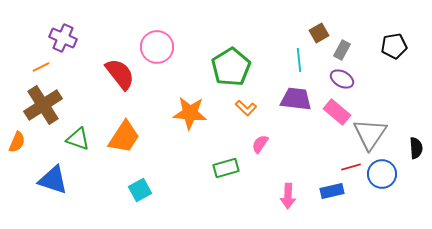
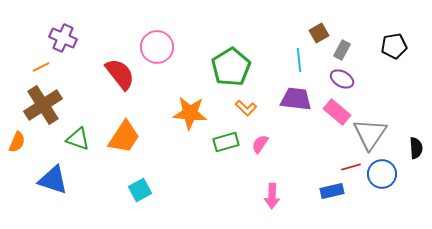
green rectangle: moved 26 px up
pink arrow: moved 16 px left
